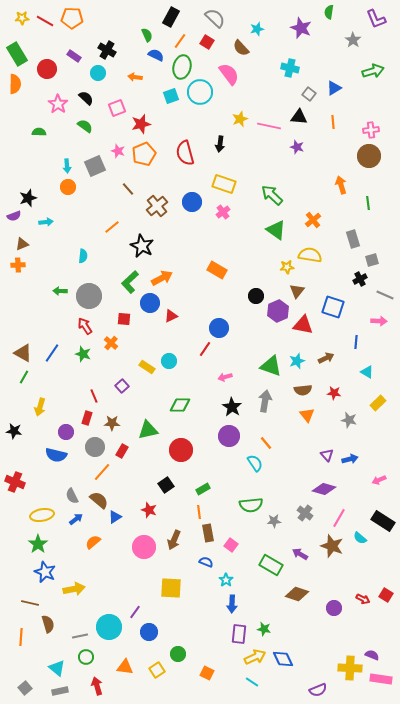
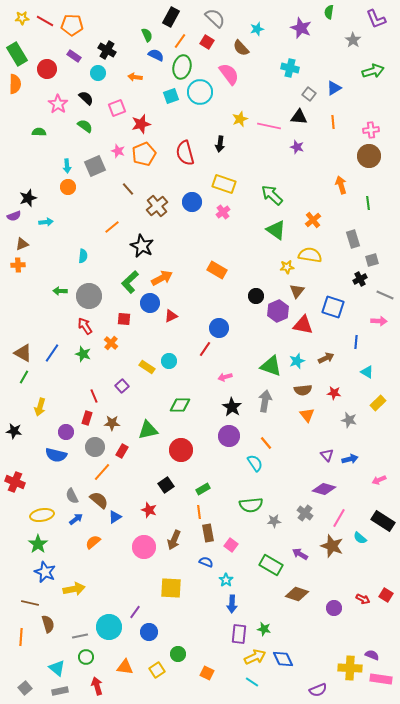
orange pentagon at (72, 18): moved 7 px down
